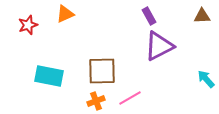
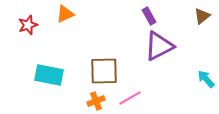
brown triangle: rotated 36 degrees counterclockwise
brown square: moved 2 px right
cyan rectangle: moved 1 px up
